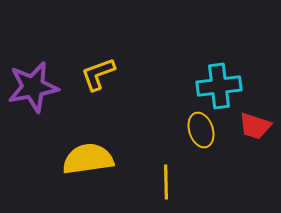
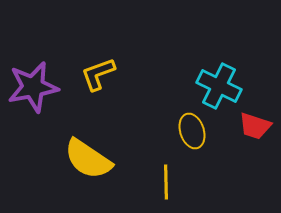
cyan cross: rotated 33 degrees clockwise
yellow ellipse: moved 9 px left, 1 px down
yellow semicircle: rotated 138 degrees counterclockwise
